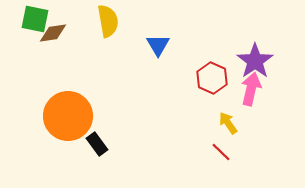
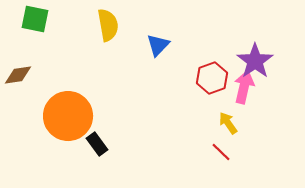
yellow semicircle: moved 4 px down
brown diamond: moved 35 px left, 42 px down
blue triangle: rotated 15 degrees clockwise
red hexagon: rotated 16 degrees clockwise
pink arrow: moved 7 px left, 2 px up
